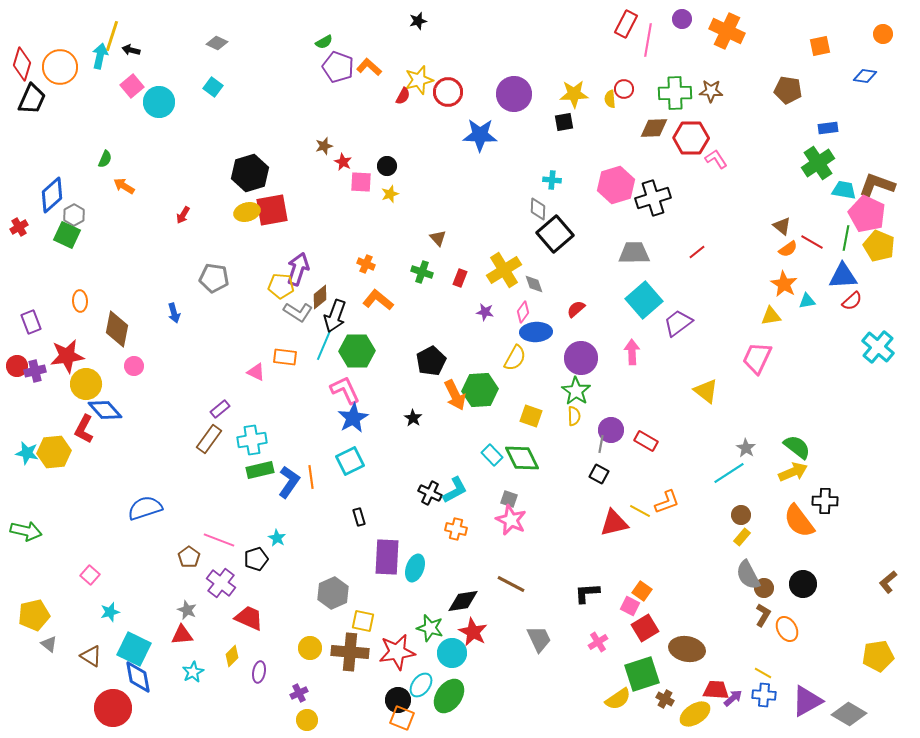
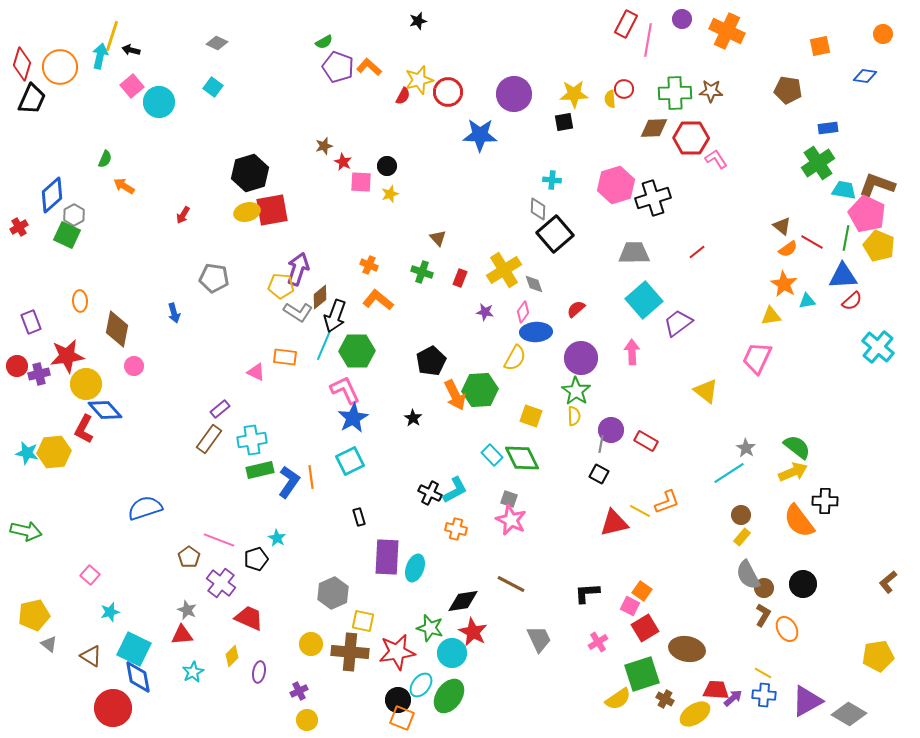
orange cross at (366, 264): moved 3 px right, 1 px down
purple cross at (35, 371): moved 4 px right, 3 px down
yellow circle at (310, 648): moved 1 px right, 4 px up
purple cross at (299, 693): moved 2 px up
